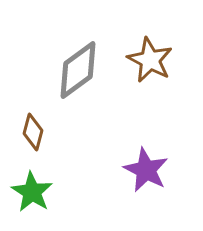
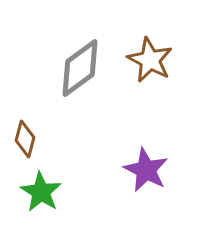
gray diamond: moved 2 px right, 2 px up
brown diamond: moved 8 px left, 7 px down
green star: moved 9 px right
